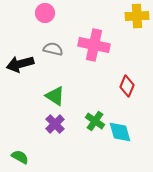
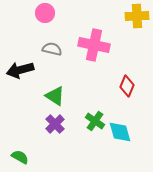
gray semicircle: moved 1 px left
black arrow: moved 6 px down
